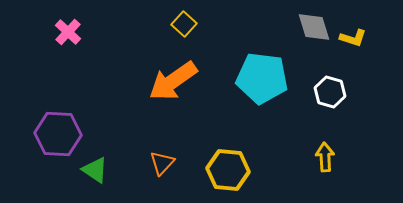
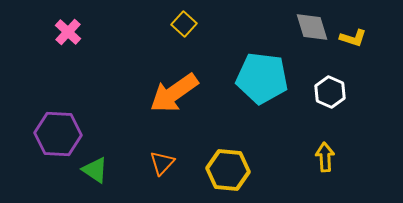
gray diamond: moved 2 px left
orange arrow: moved 1 px right, 12 px down
white hexagon: rotated 8 degrees clockwise
